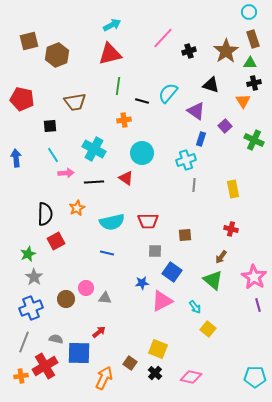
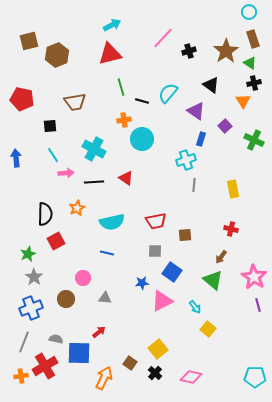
green triangle at (250, 63): rotated 32 degrees clockwise
black triangle at (211, 85): rotated 18 degrees clockwise
green line at (118, 86): moved 3 px right, 1 px down; rotated 24 degrees counterclockwise
cyan circle at (142, 153): moved 14 px up
red trapezoid at (148, 221): moved 8 px right; rotated 10 degrees counterclockwise
pink circle at (86, 288): moved 3 px left, 10 px up
yellow square at (158, 349): rotated 30 degrees clockwise
